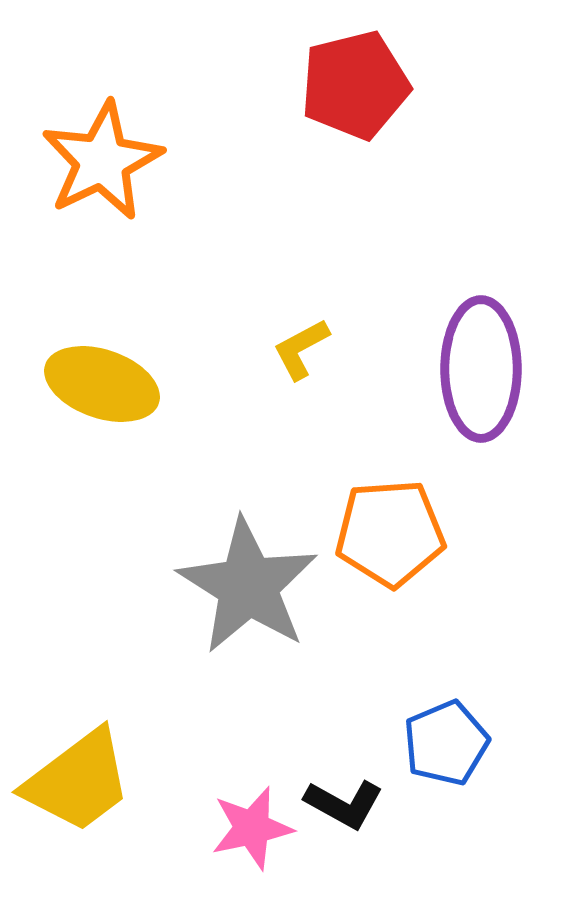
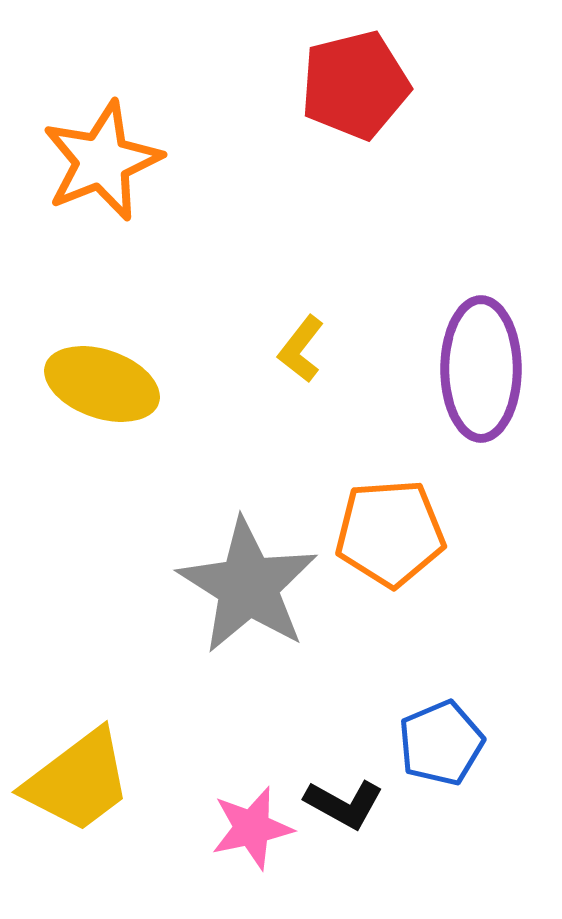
orange star: rotated 4 degrees clockwise
yellow L-shape: rotated 24 degrees counterclockwise
blue pentagon: moved 5 px left
